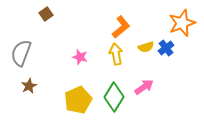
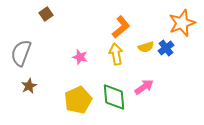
green diamond: rotated 36 degrees counterclockwise
